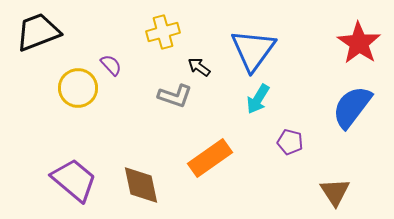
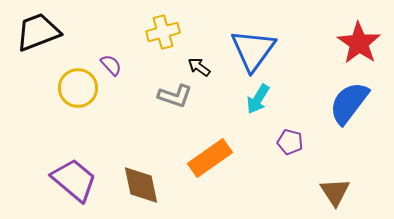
blue semicircle: moved 3 px left, 4 px up
